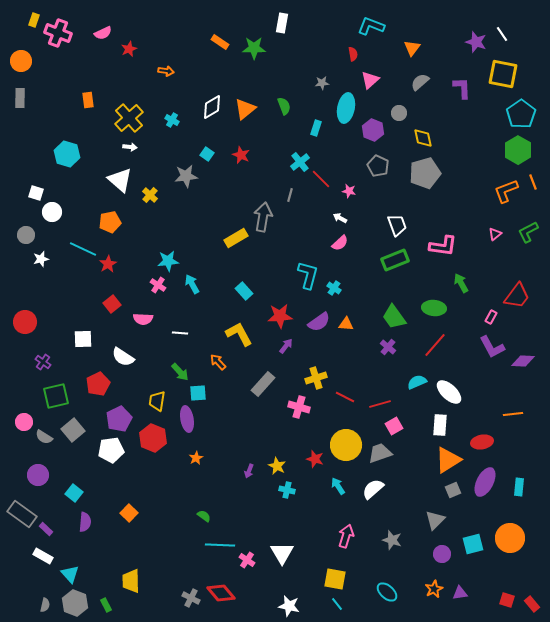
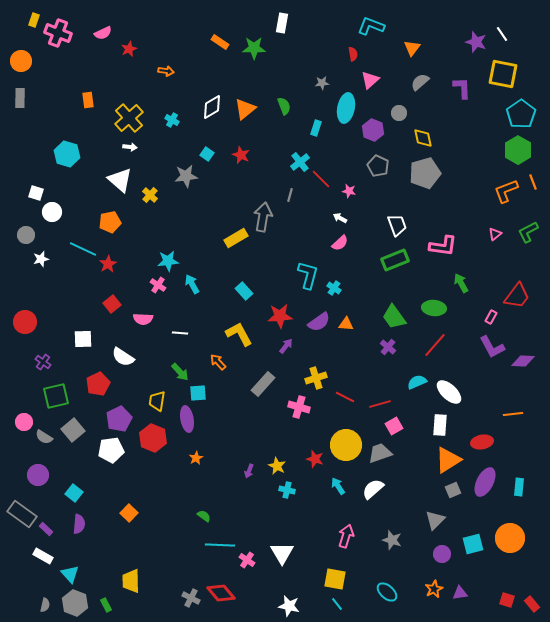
purple semicircle at (85, 522): moved 6 px left, 2 px down
